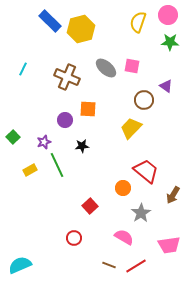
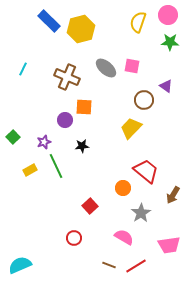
blue rectangle: moved 1 px left
orange square: moved 4 px left, 2 px up
green line: moved 1 px left, 1 px down
